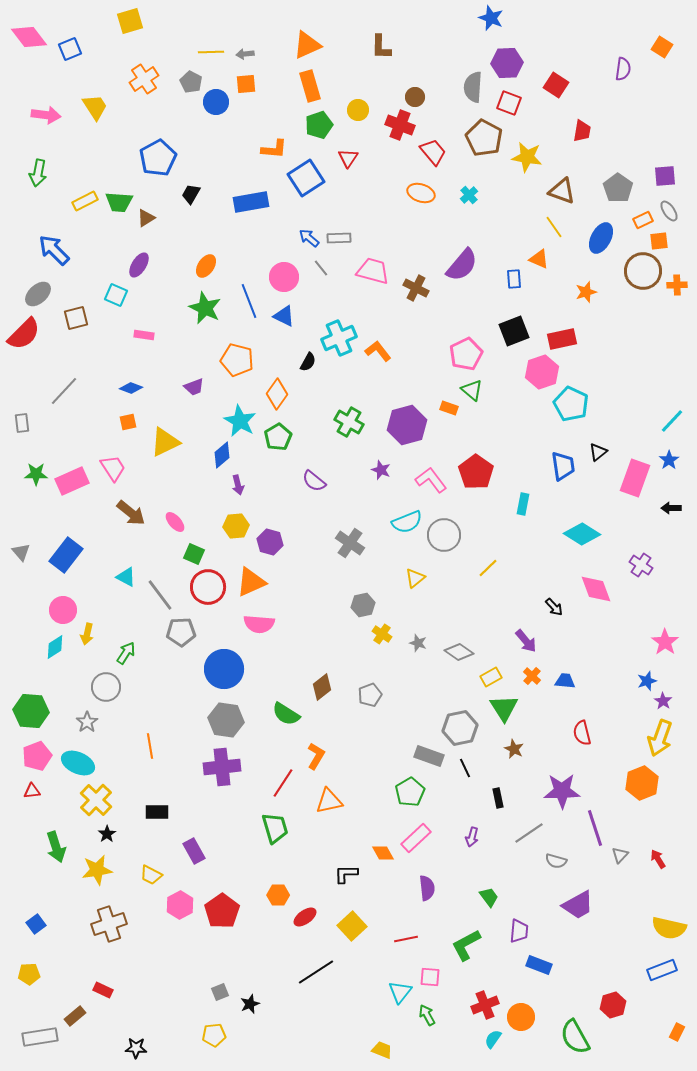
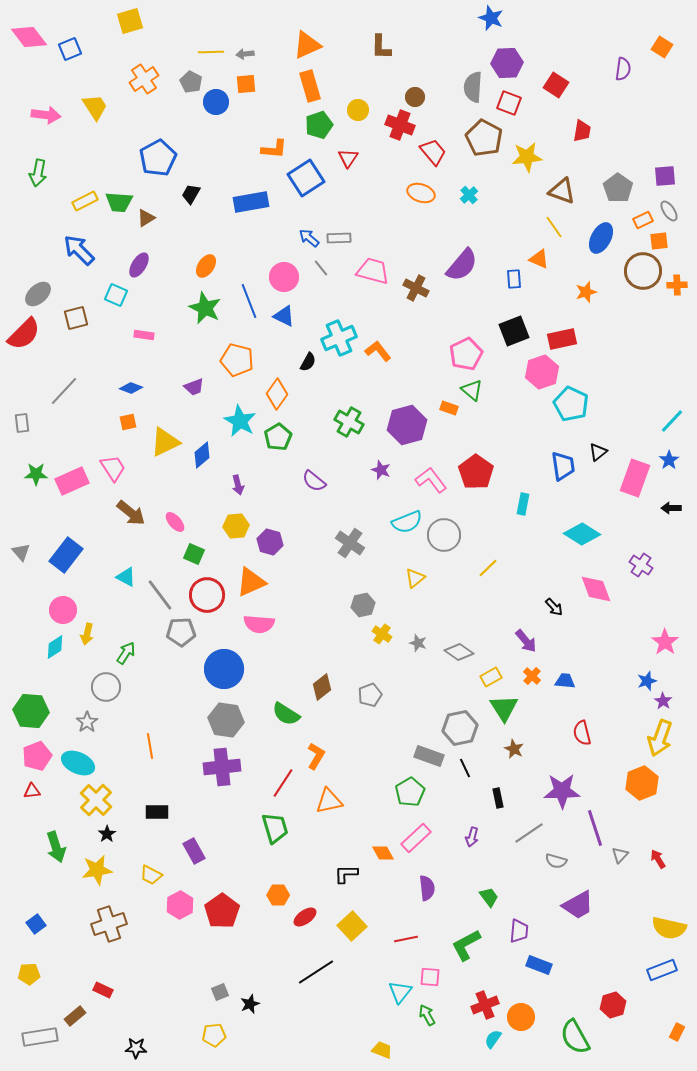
yellow star at (527, 157): rotated 16 degrees counterclockwise
blue arrow at (54, 250): moved 25 px right
blue diamond at (222, 455): moved 20 px left
red circle at (208, 587): moved 1 px left, 8 px down
